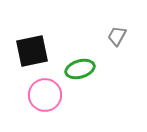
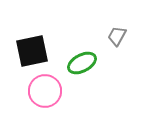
green ellipse: moved 2 px right, 6 px up; rotated 12 degrees counterclockwise
pink circle: moved 4 px up
